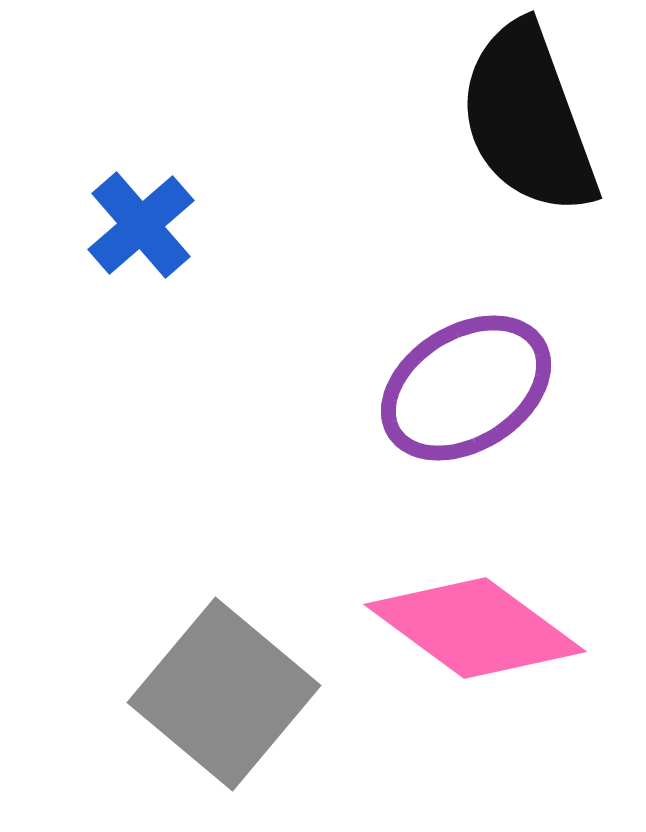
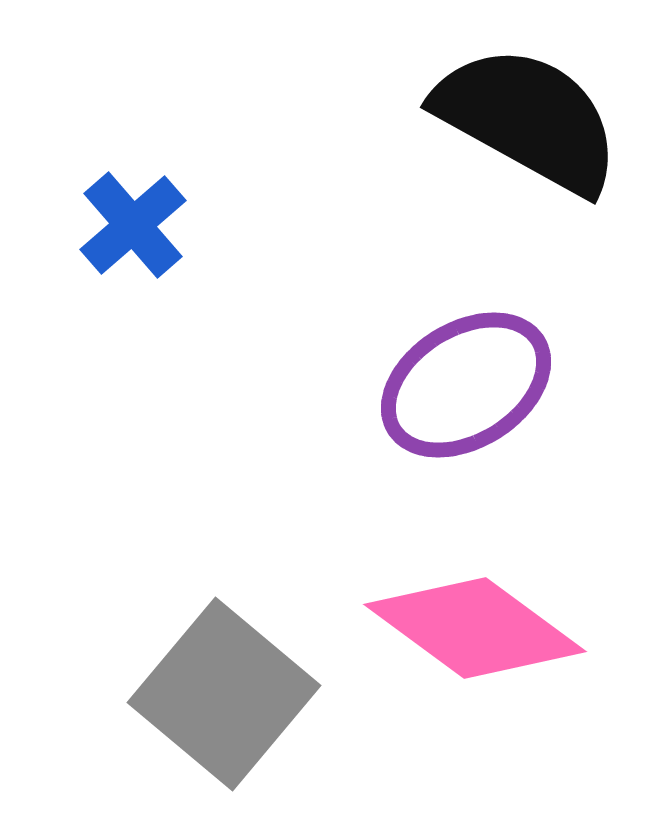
black semicircle: rotated 139 degrees clockwise
blue cross: moved 8 px left
purple ellipse: moved 3 px up
